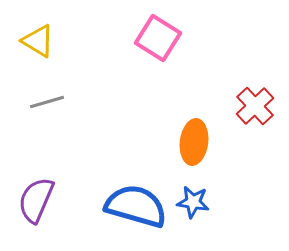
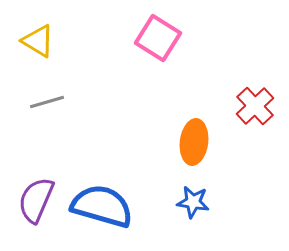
blue semicircle: moved 34 px left
